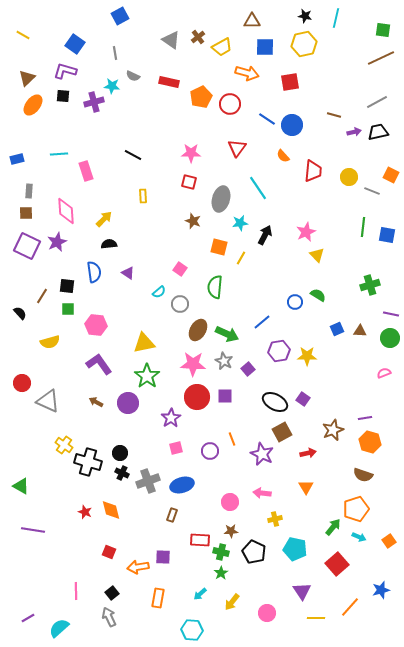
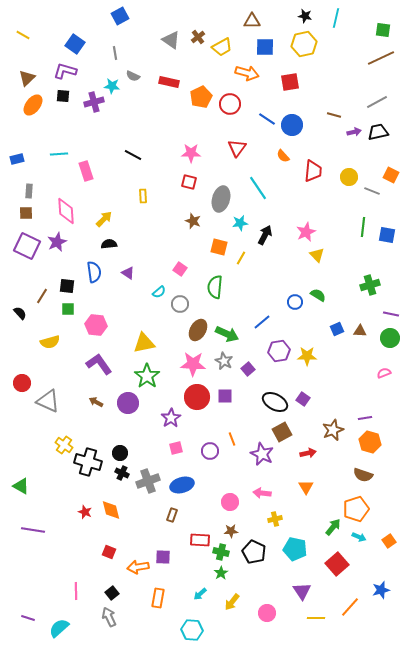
purple line at (28, 618): rotated 48 degrees clockwise
